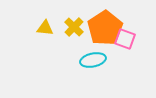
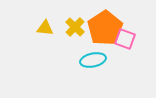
yellow cross: moved 1 px right
